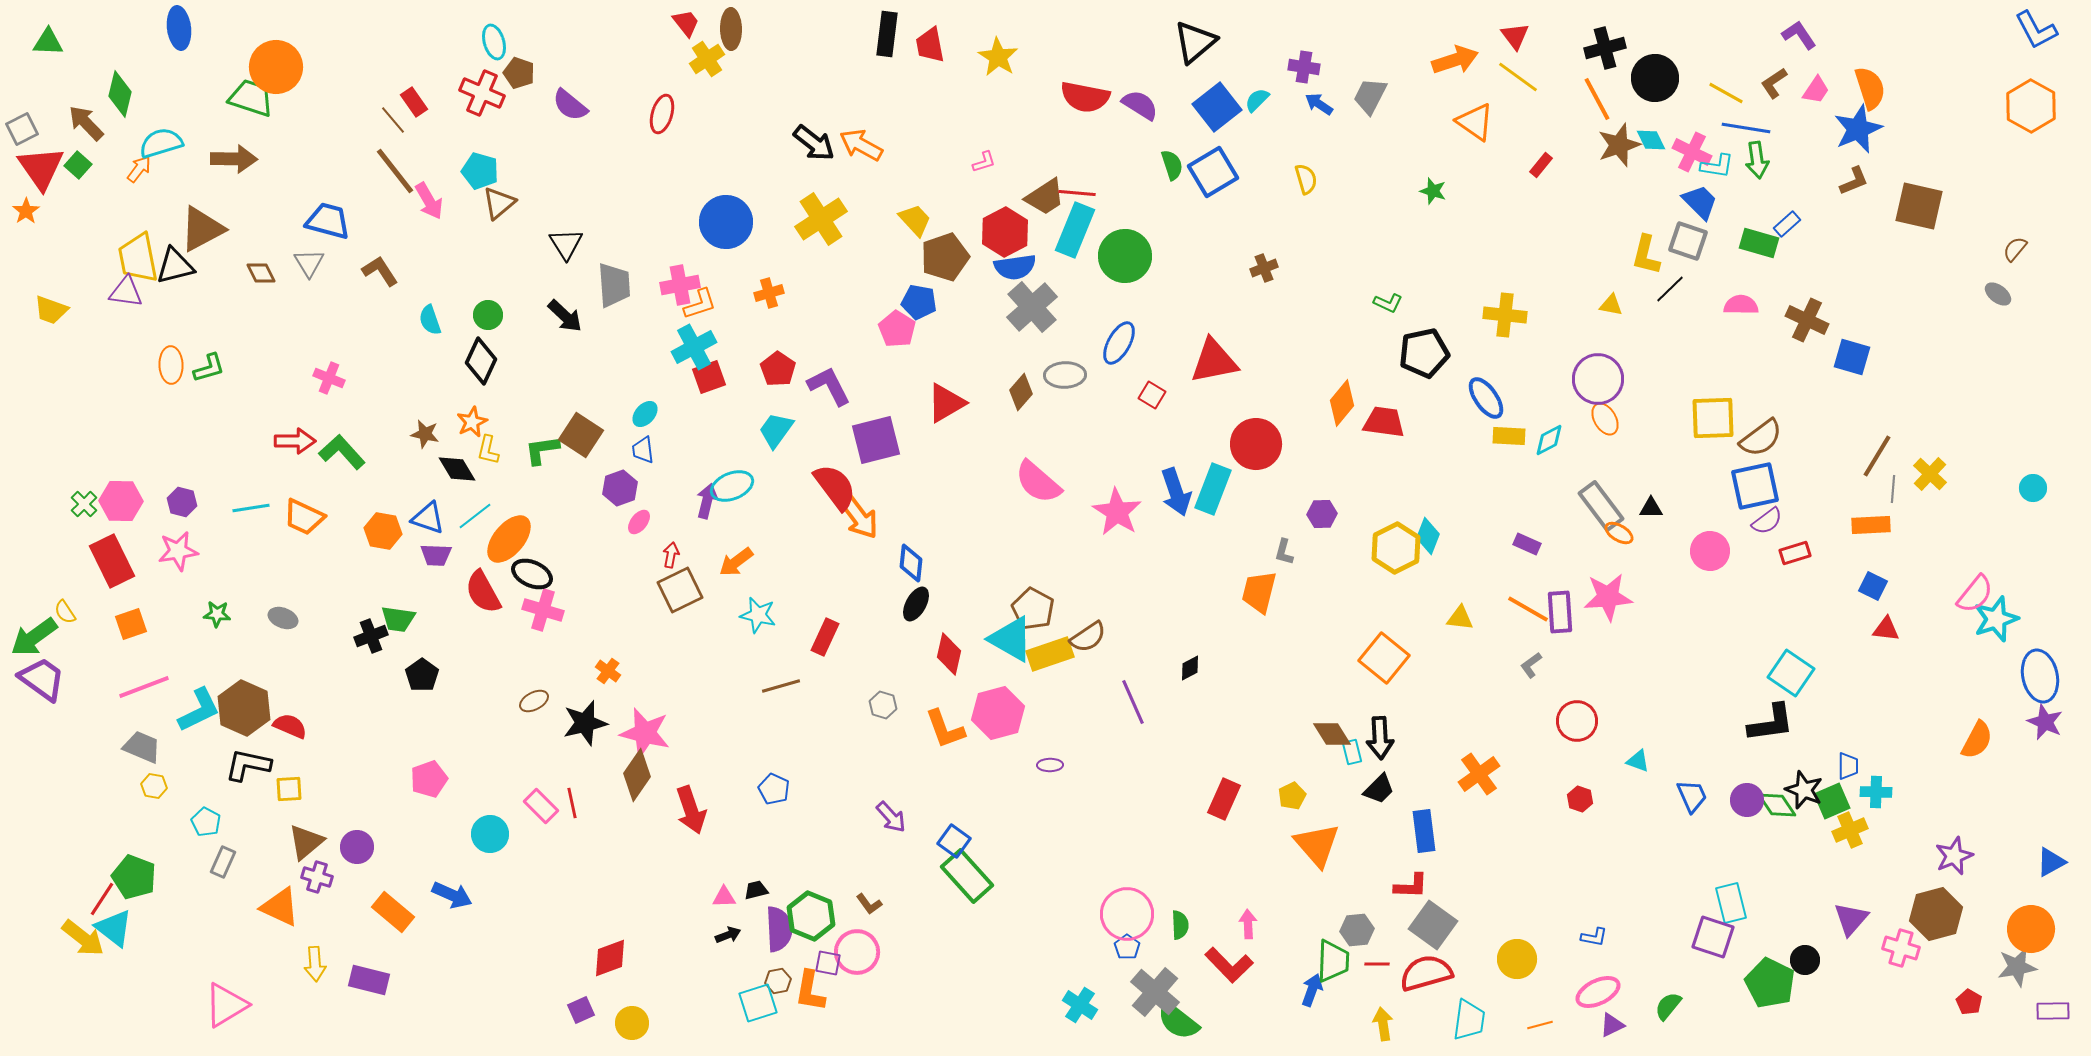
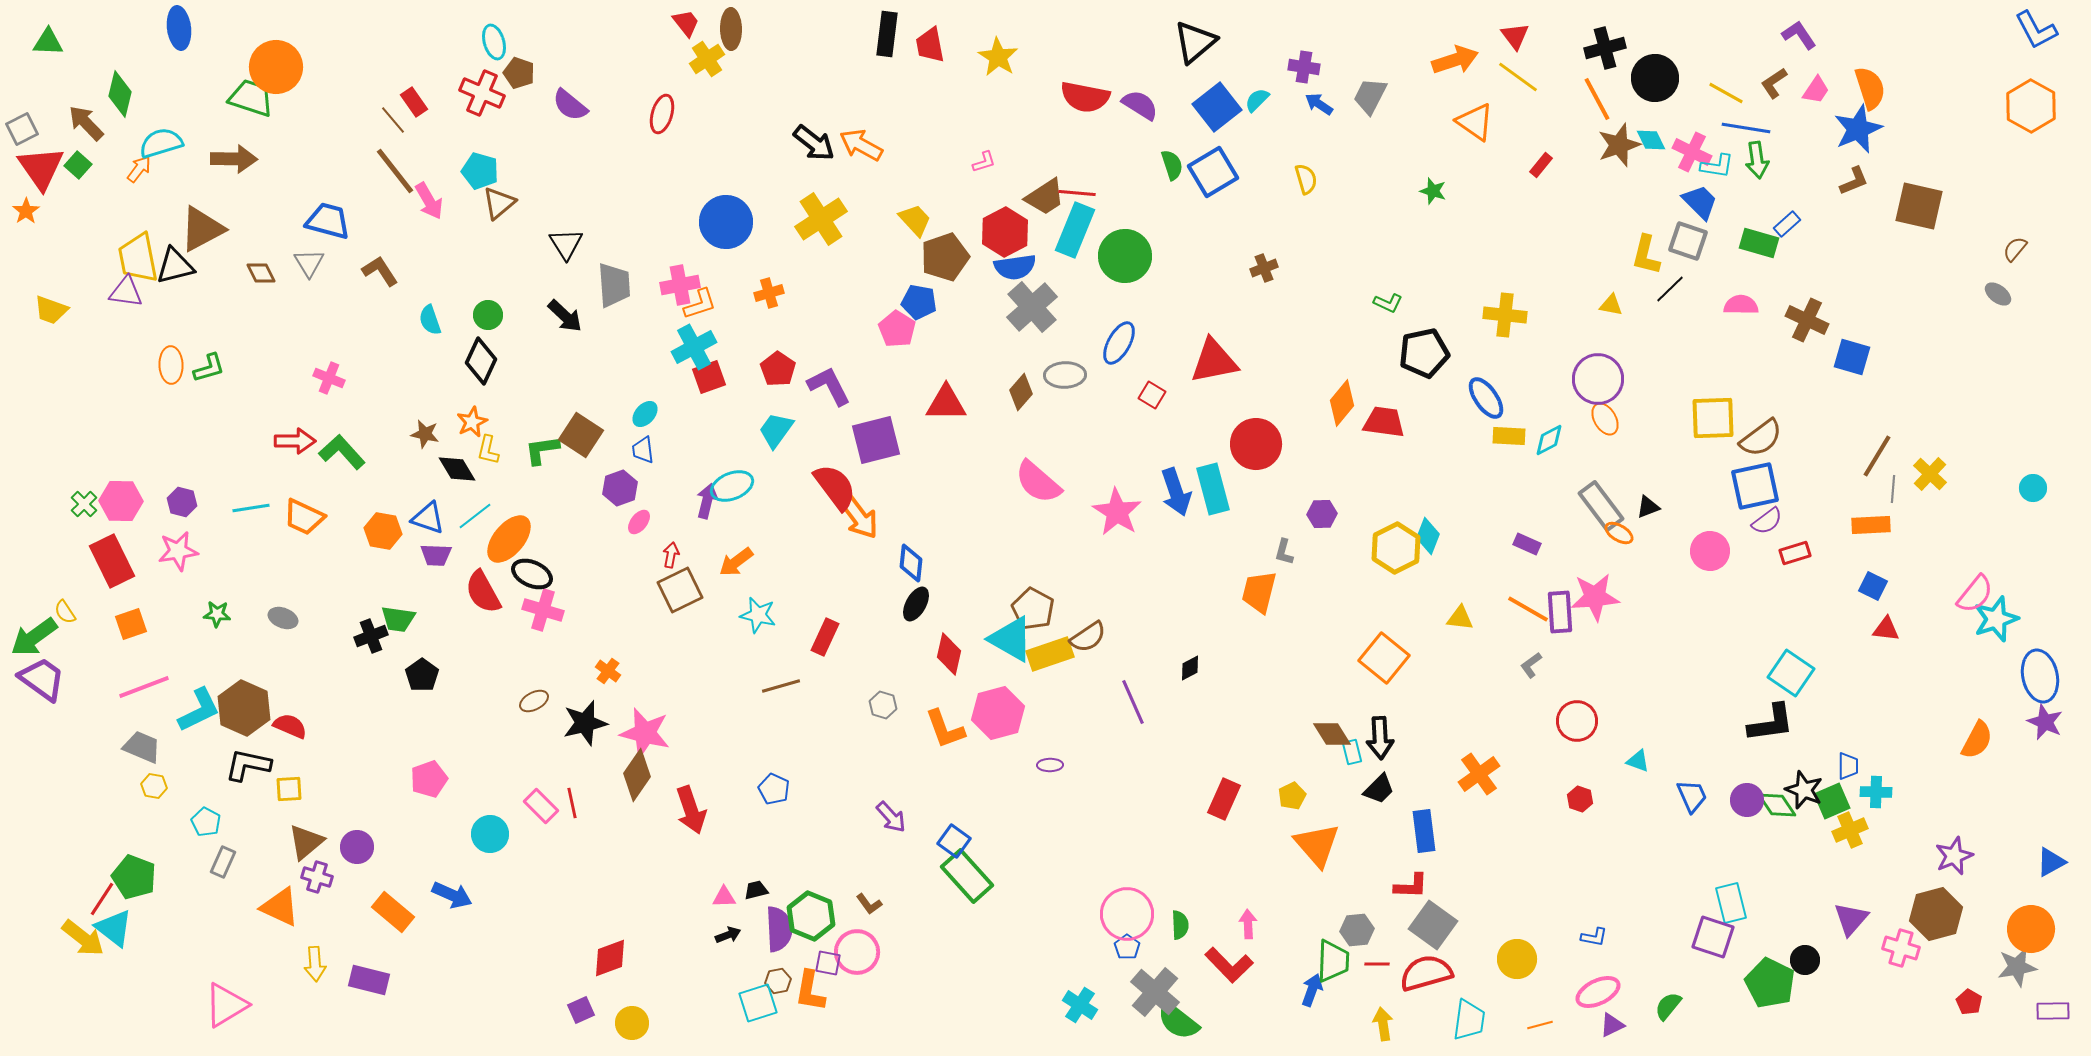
red triangle at (946, 403): rotated 30 degrees clockwise
cyan rectangle at (1213, 489): rotated 36 degrees counterclockwise
black triangle at (1651, 508): moved 3 px left, 1 px up; rotated 20 degrees counterclockwise
pink star at (1608, 597): moved 13 px left
